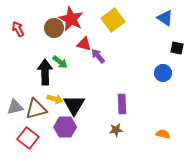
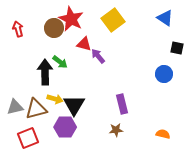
red arrow: rotated 14 degrees clockwise
blue circle: moved 1 px right, 1 px down
purple rectangle: rotated 12 degrees counterclockwise
red square: rotated 30 degrees clockwise
